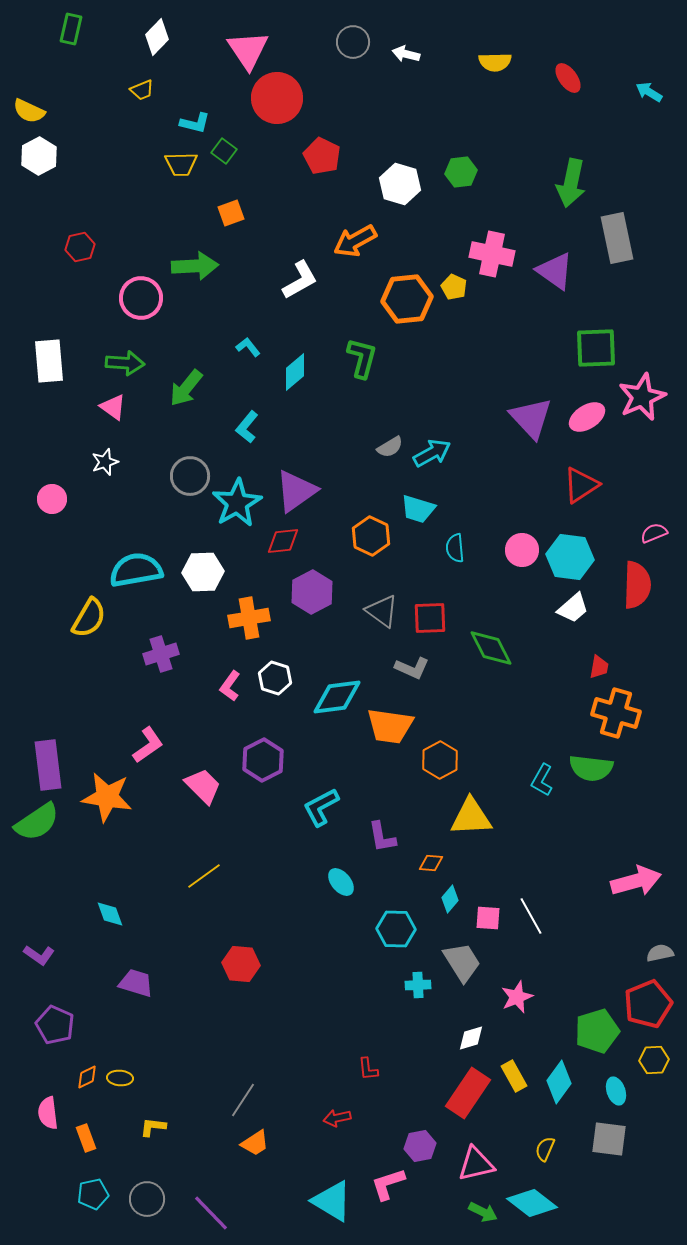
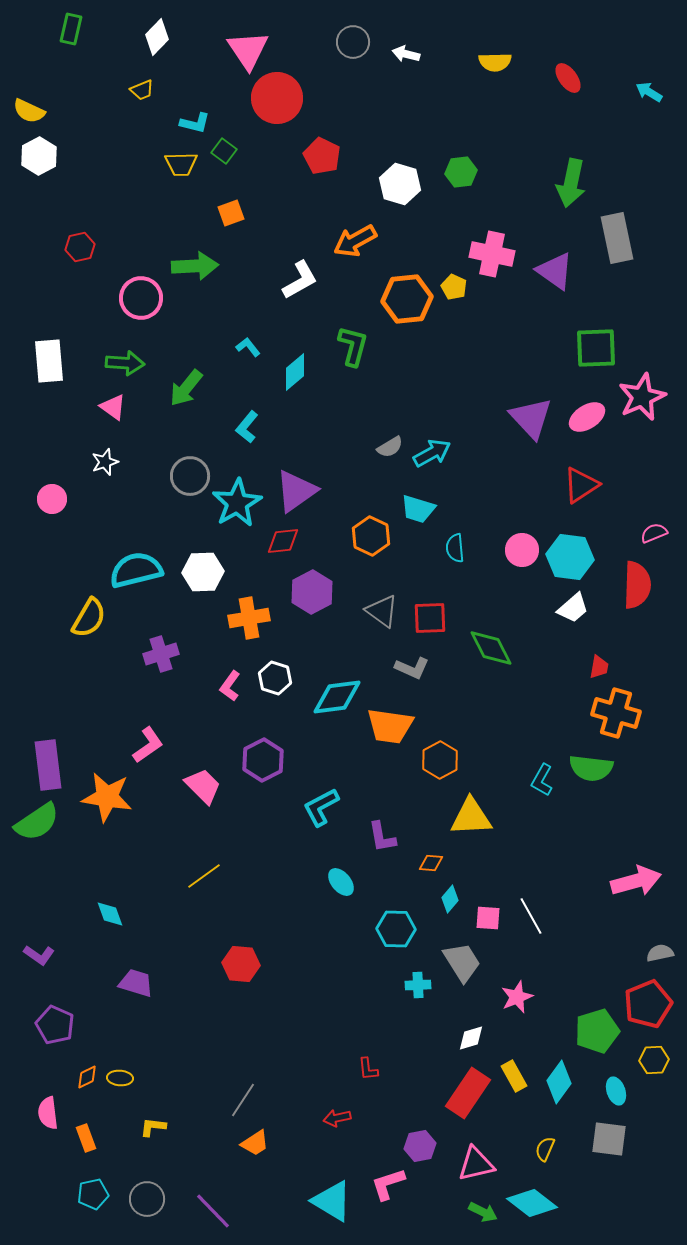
green L-shape at (362, 358): moved 9 px left, 12 px up
cyan semicircle at (136, 570): rotated 4 degrees counterclockwise
purple line at (211, 1213): moved 2 px right, 2 px up
